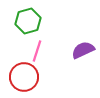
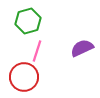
purple semicircle: moved 1 px left, 2 px up
